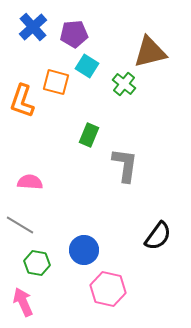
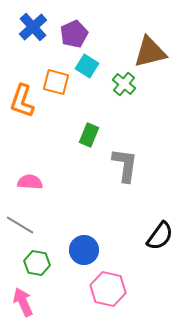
purple pentagon: rotated 20 degrees counterclockwise
black semicircle: moved 2 px right
